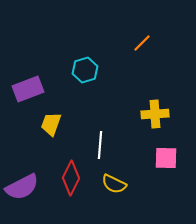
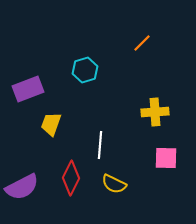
yellow cross: moved 2 px up
